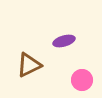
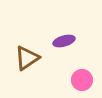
brown triangle: moved 2 px left, 7 px up; rotated 8 degrees counterclockwise
